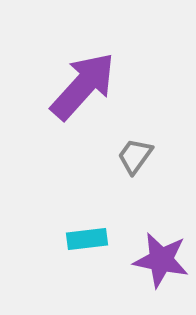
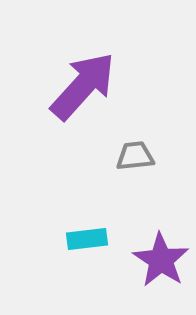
gray trapezoid: rotated 48 degrees clockwise
purple star: rotated 22 degrees clockwise
